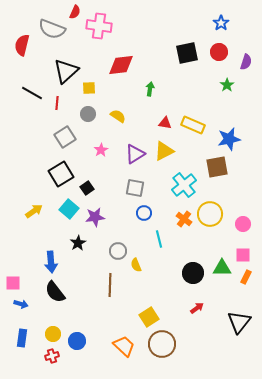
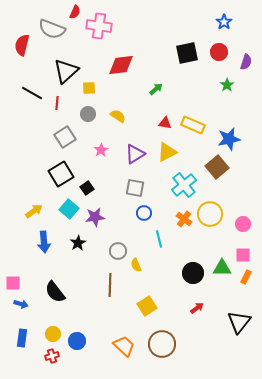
blue star at (221, 23): moved 3 px right, 1 px up
green arrow at (150, 89): moved 6 px right; rotated 40 degrees clockwise
yellow triangle at (164, 151): moved 3 px right, 1 px down
brown square at (217, 167): rotated 30 degrees counterclockwise
blue arrow at (51, 262): moved 7 px left, 20 px up
yellow square at (149, 317): moved 2 px left, 11 px up
